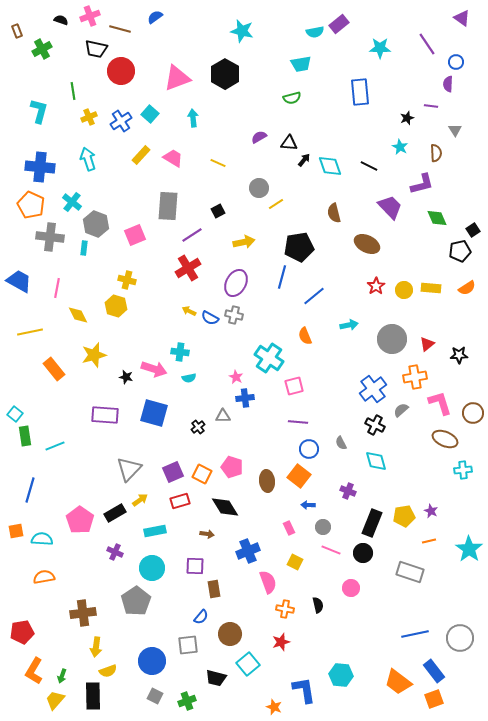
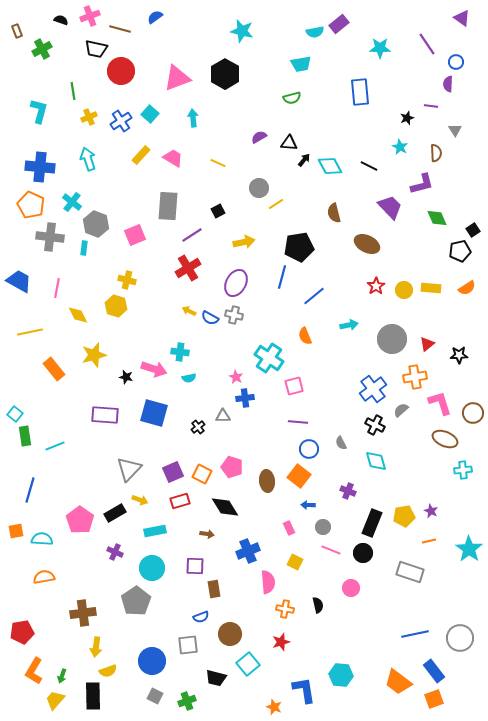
cyan diamond at (330, 166): rotated 10 degrees counterclockwise
yellow arrow at (140, 500): rotated 56 degrees clockwise
pink semicircle at (268, 582): rotated 15 degrees clockwise
blue semicircle at (201, 617): rotated 28 degrees clockwise
